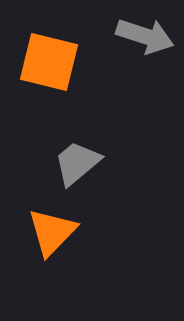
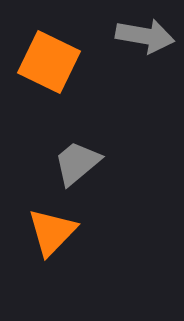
gray arrow: rotated 8 degrees counterclockwise
orange square: rotated 12 degrees clockwise
